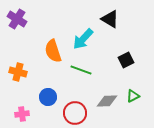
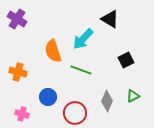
gray diamond: rotated 65 degrees counterclockwise
pink cross: rotated 24 degrees clockwise
